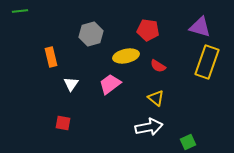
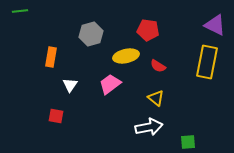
purple triangle: moved 15 px right, 2 px up; rotated 10 degrees clockwise
orange rectangle: rotated 24 degrees clockwise
yellow rectangle: rotated 8 degrees counterclockwise
white triangle: moved 1 px left, 1 px down
red square: moved 7 px left, 7 px up
green square: rotated 21 degrees clockwise
